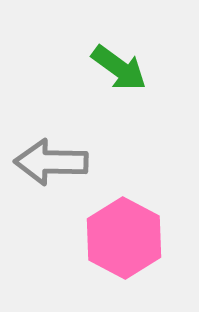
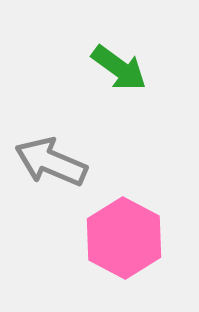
gray arrow: rotated 22 degrees clockwise
